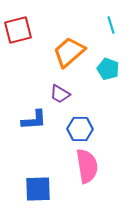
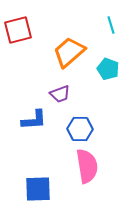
purple trapezoid: rotated 50 degrees counterclockwise
